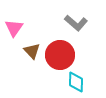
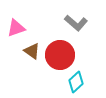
pink triangle: moved 2 px right; rotated 36 degrees clockwise
brown triangle: rotated 12 degrees counterclockwise
cyan diamond: rotated 45 degrees clockwise
